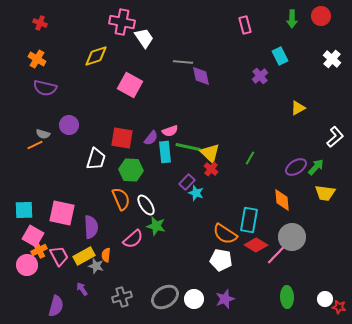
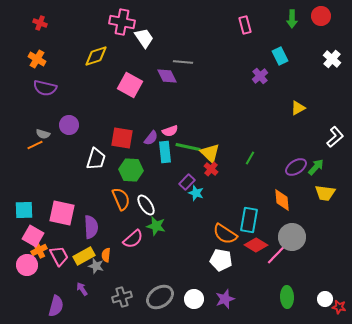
purple diamond at (201, 76): moved 34 px left; rotated 15 degrees counterclockwise
gray ellipse at (165, 297): moved 5 px left
